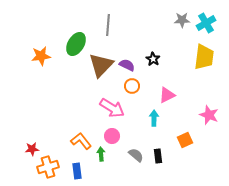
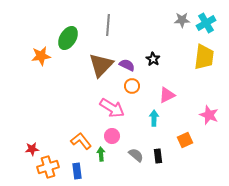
green ellipse: moved 8 px left, 6 px up
